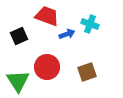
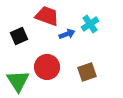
cyan cross: rotated 36 degrees clockwise
